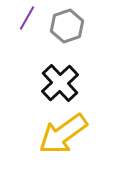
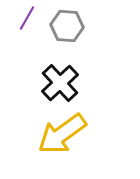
gray hexagon: rotated 24 degrees clockwise
yellow arrow: moved 1 px left
